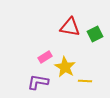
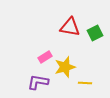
green square: moved 1 px up
yellow star: rotated 25 degrees clockwise
yellow line: moved 2 px down
